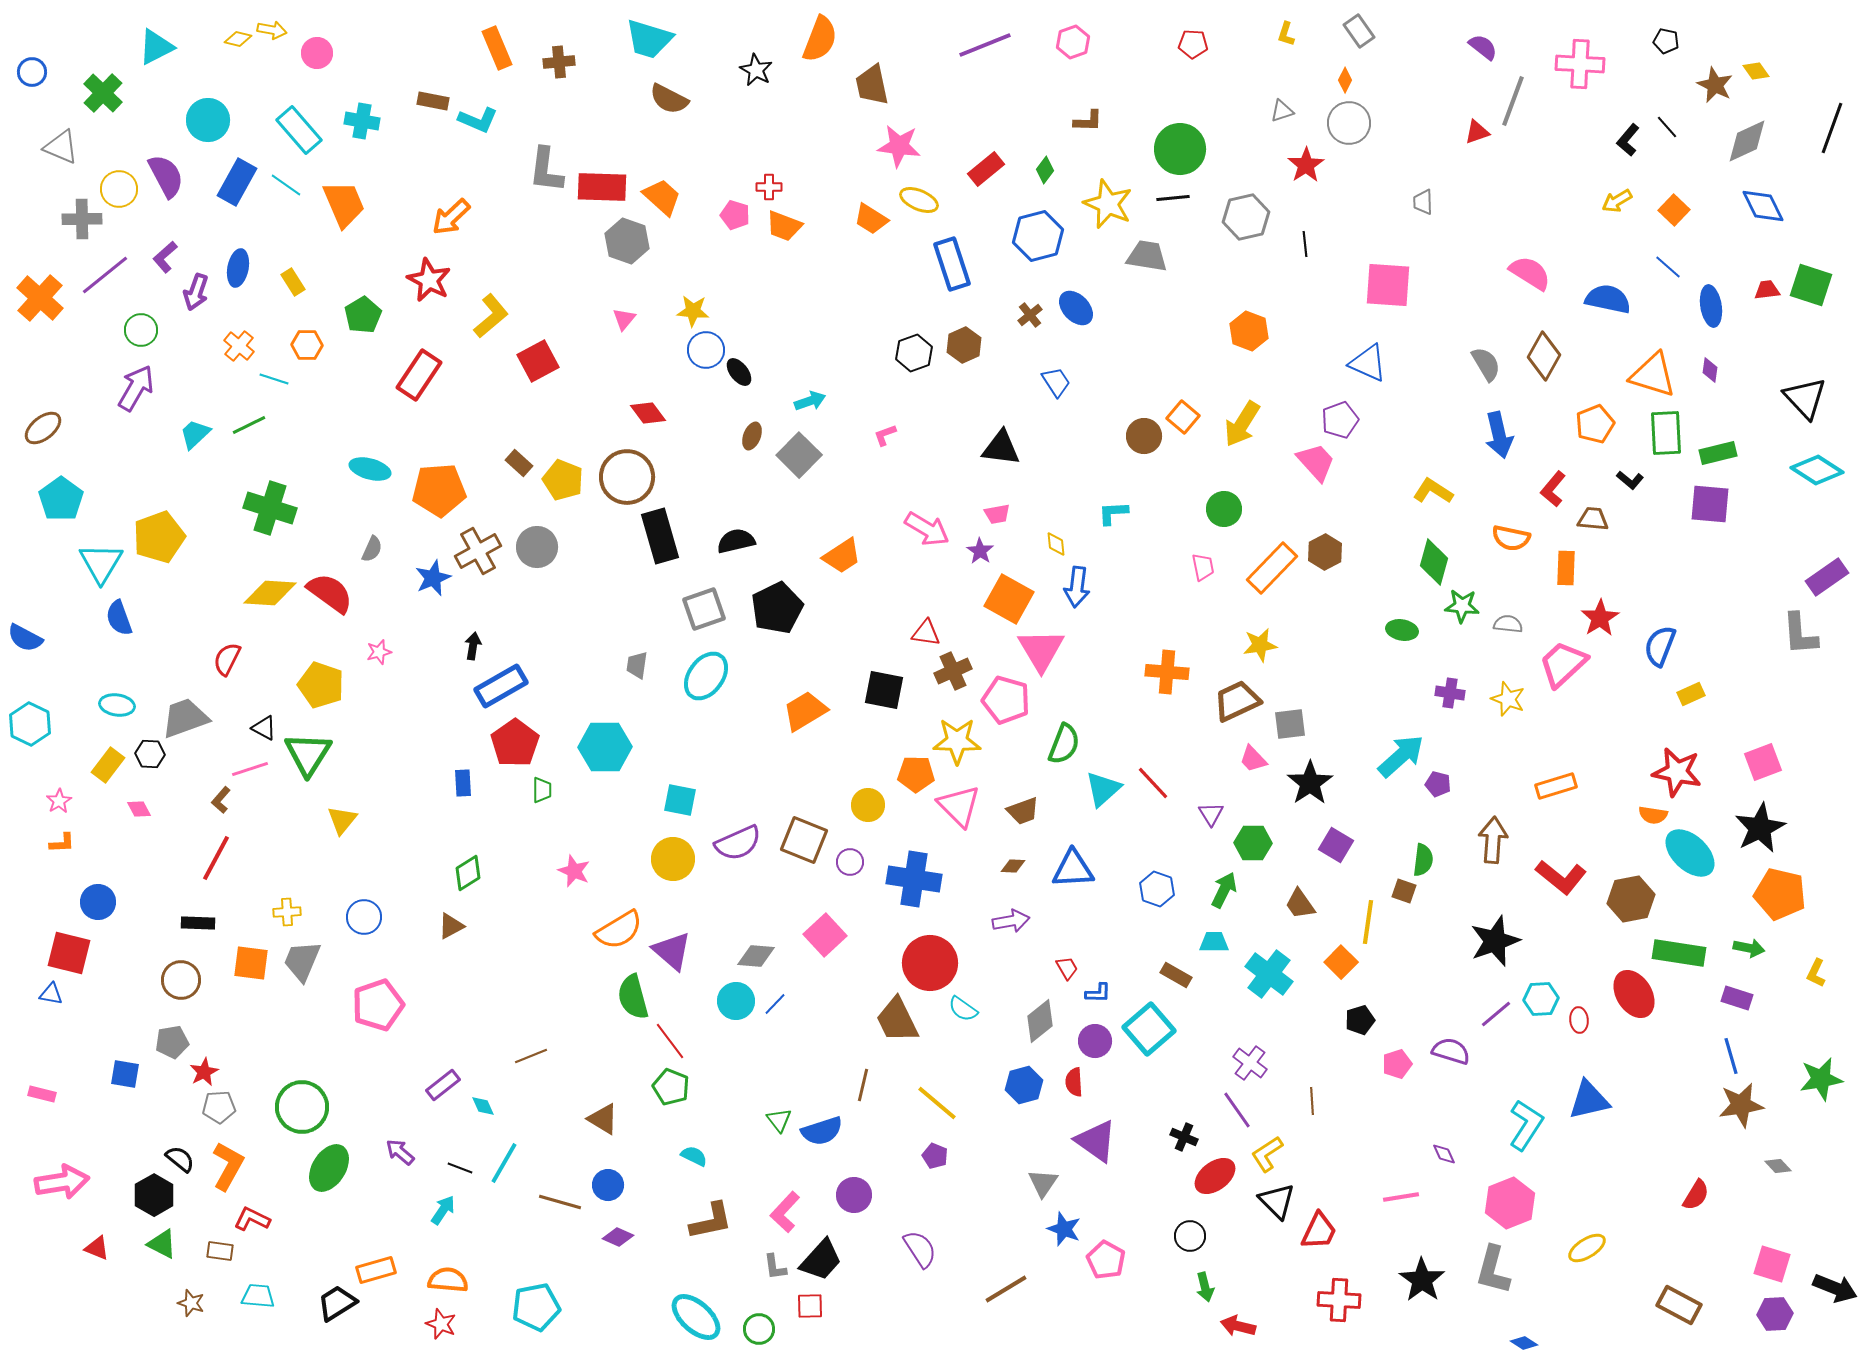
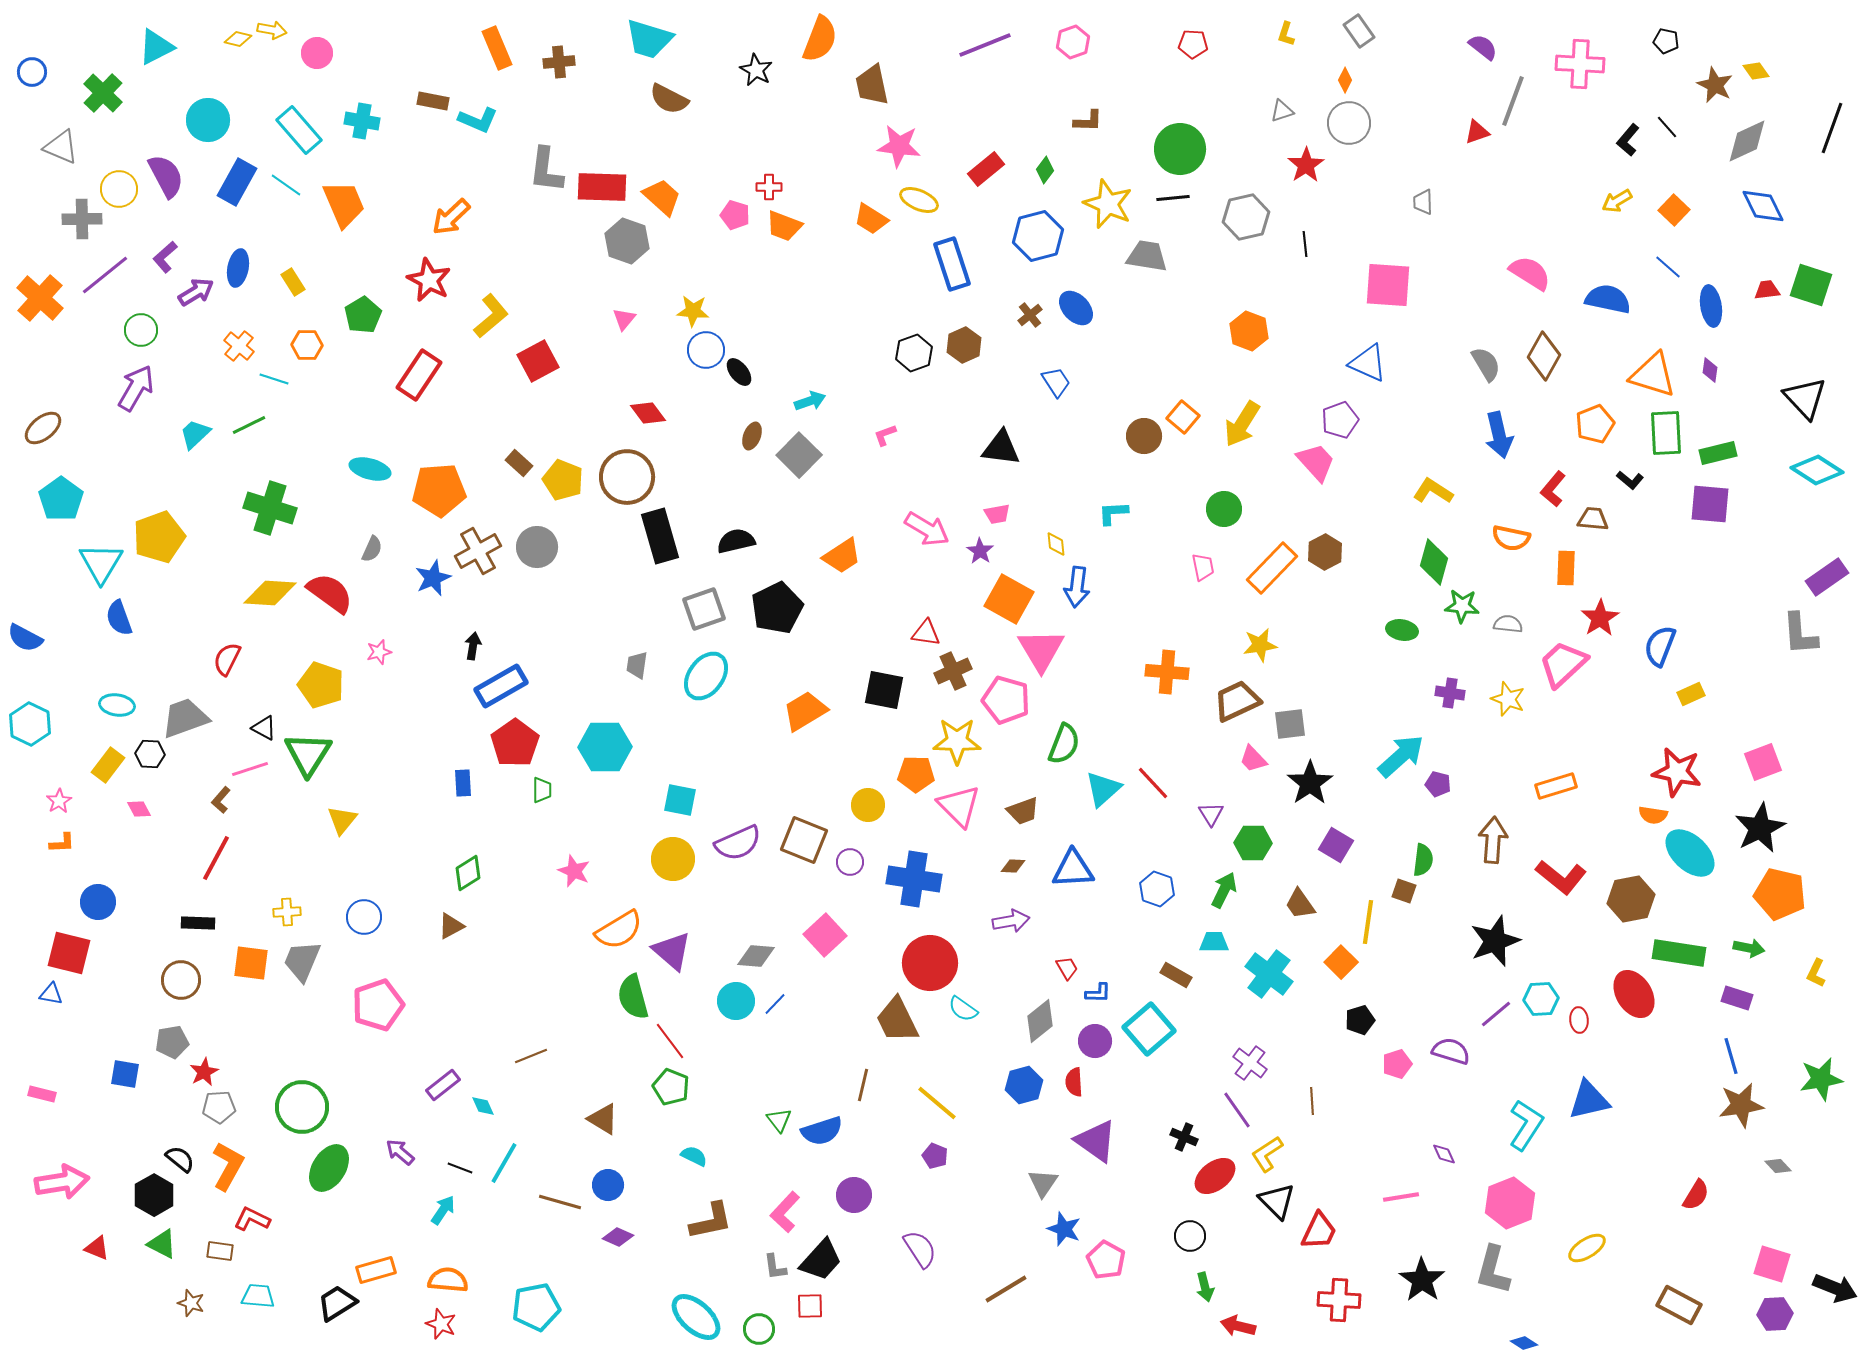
purple arrow at (196, 292): rotated 141 degrees counterclockwise
